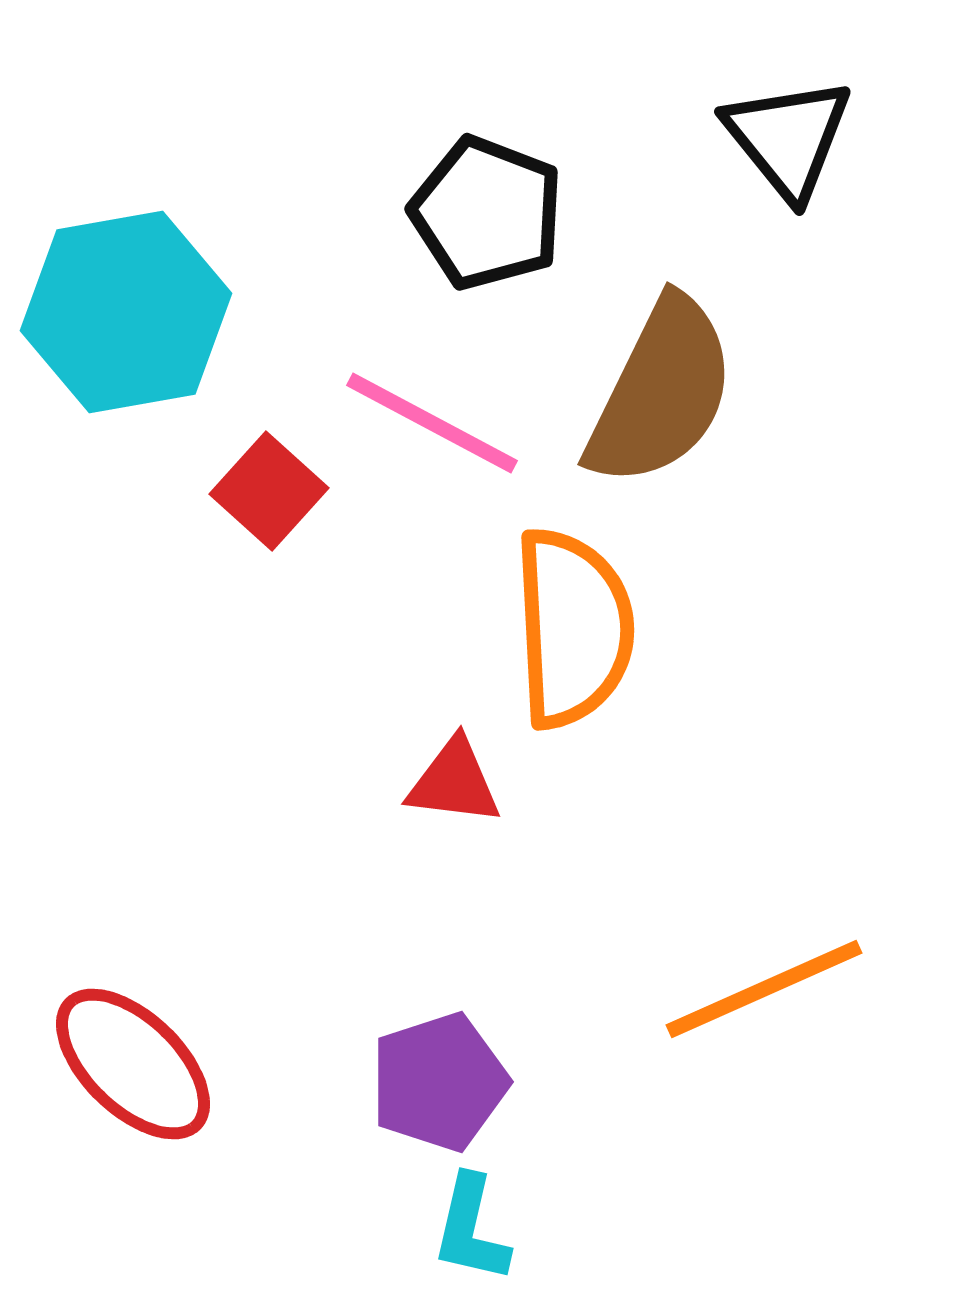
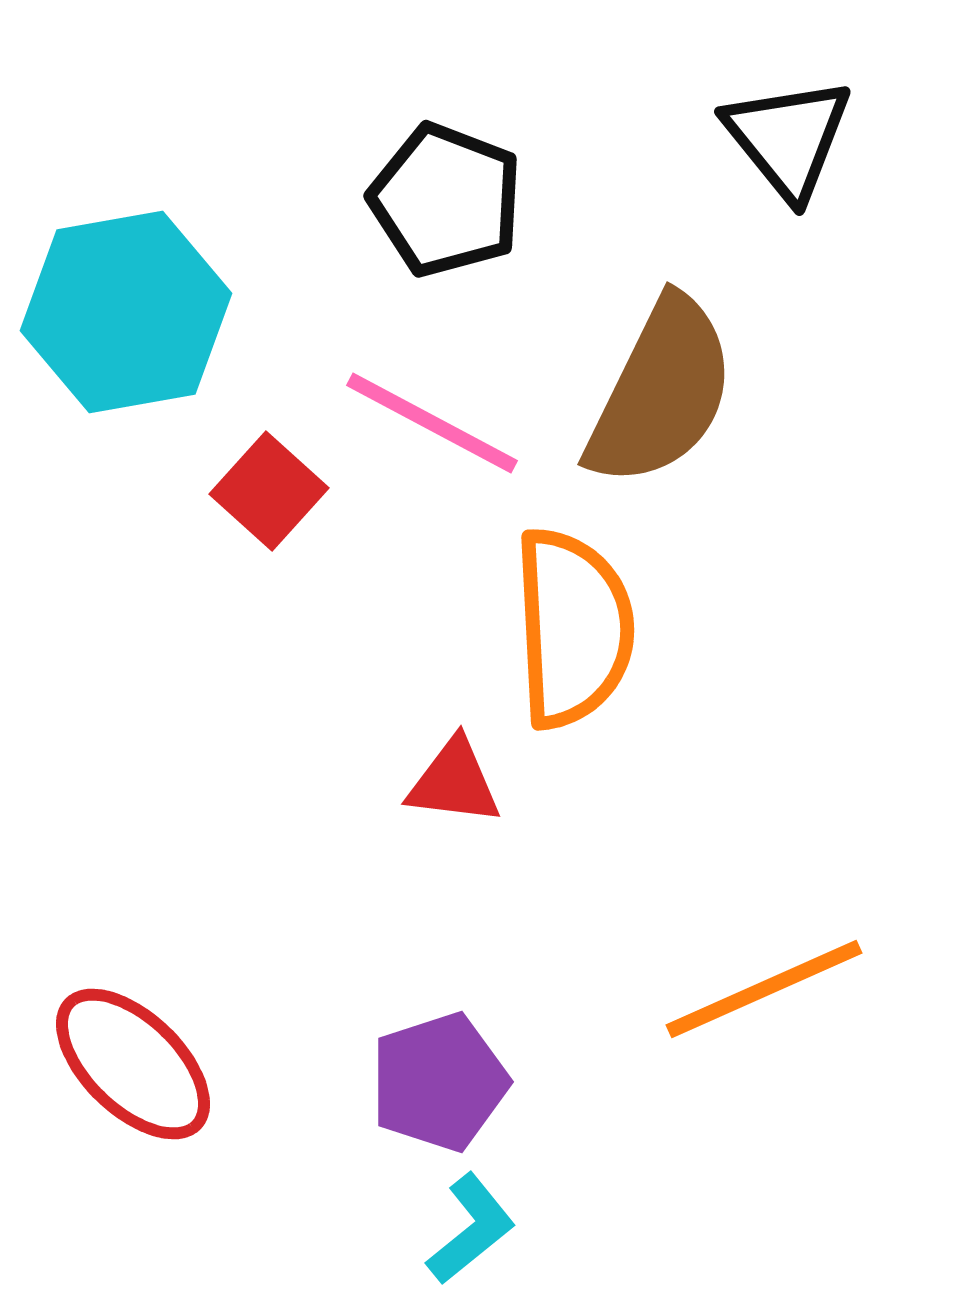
black pentagon: moved 41 px left, 13 px up
cyan L-shape: rotated 142 degrees counterclockwise
